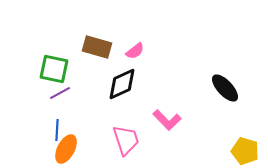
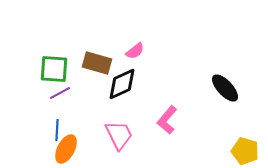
brown rectangle: moved 16 px down
green square: rotated 8 degrees counterclockwise
pink L-shape: rotated 84 degrees clockwise
pink trapezoid: moved 7 px left, 5 px up; rotated 8 degrees counterclockwise
